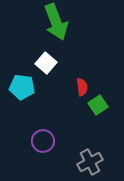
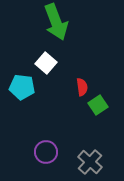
purple circle: moved 3 px right, 11 px down
gray cross: rotated 20 degrees counterclockwise
